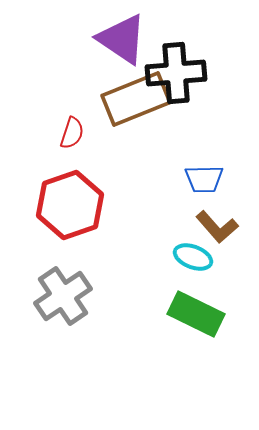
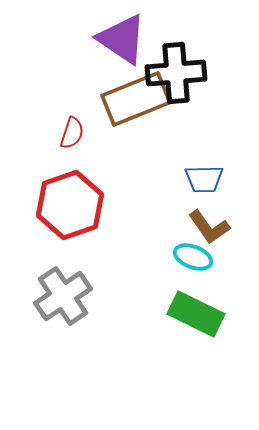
brown L-shape: moved 8 px left; rotated 6 degrees clockwise
